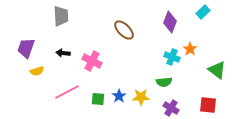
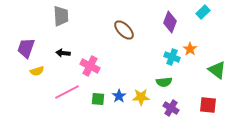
pink cross: moved 2 px left, 5 px down
